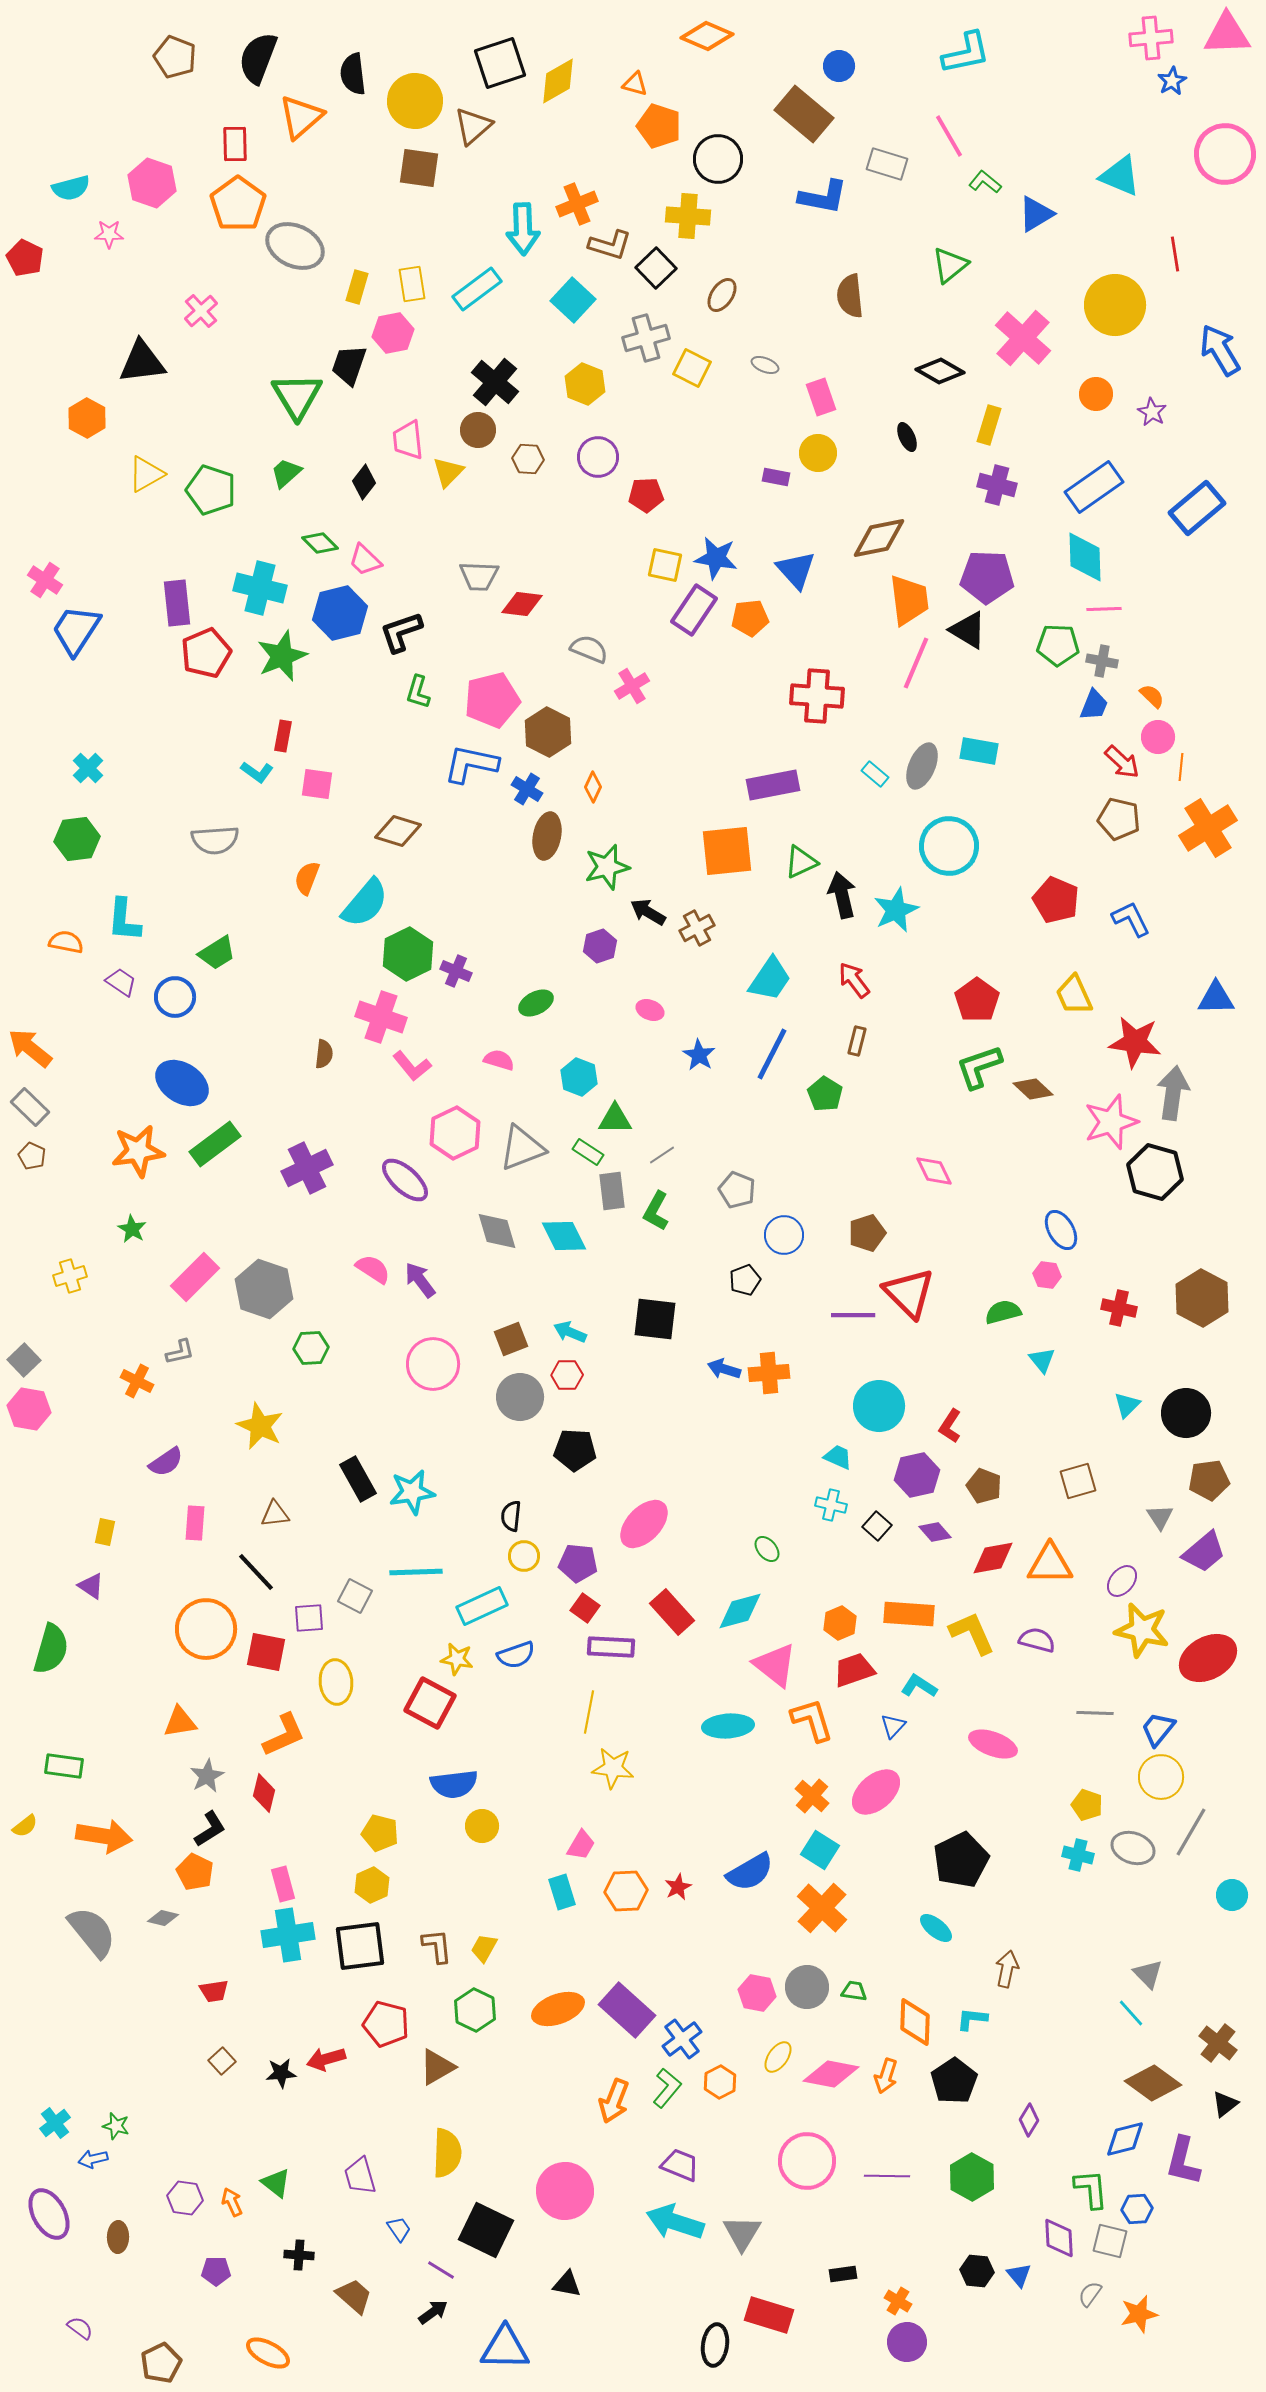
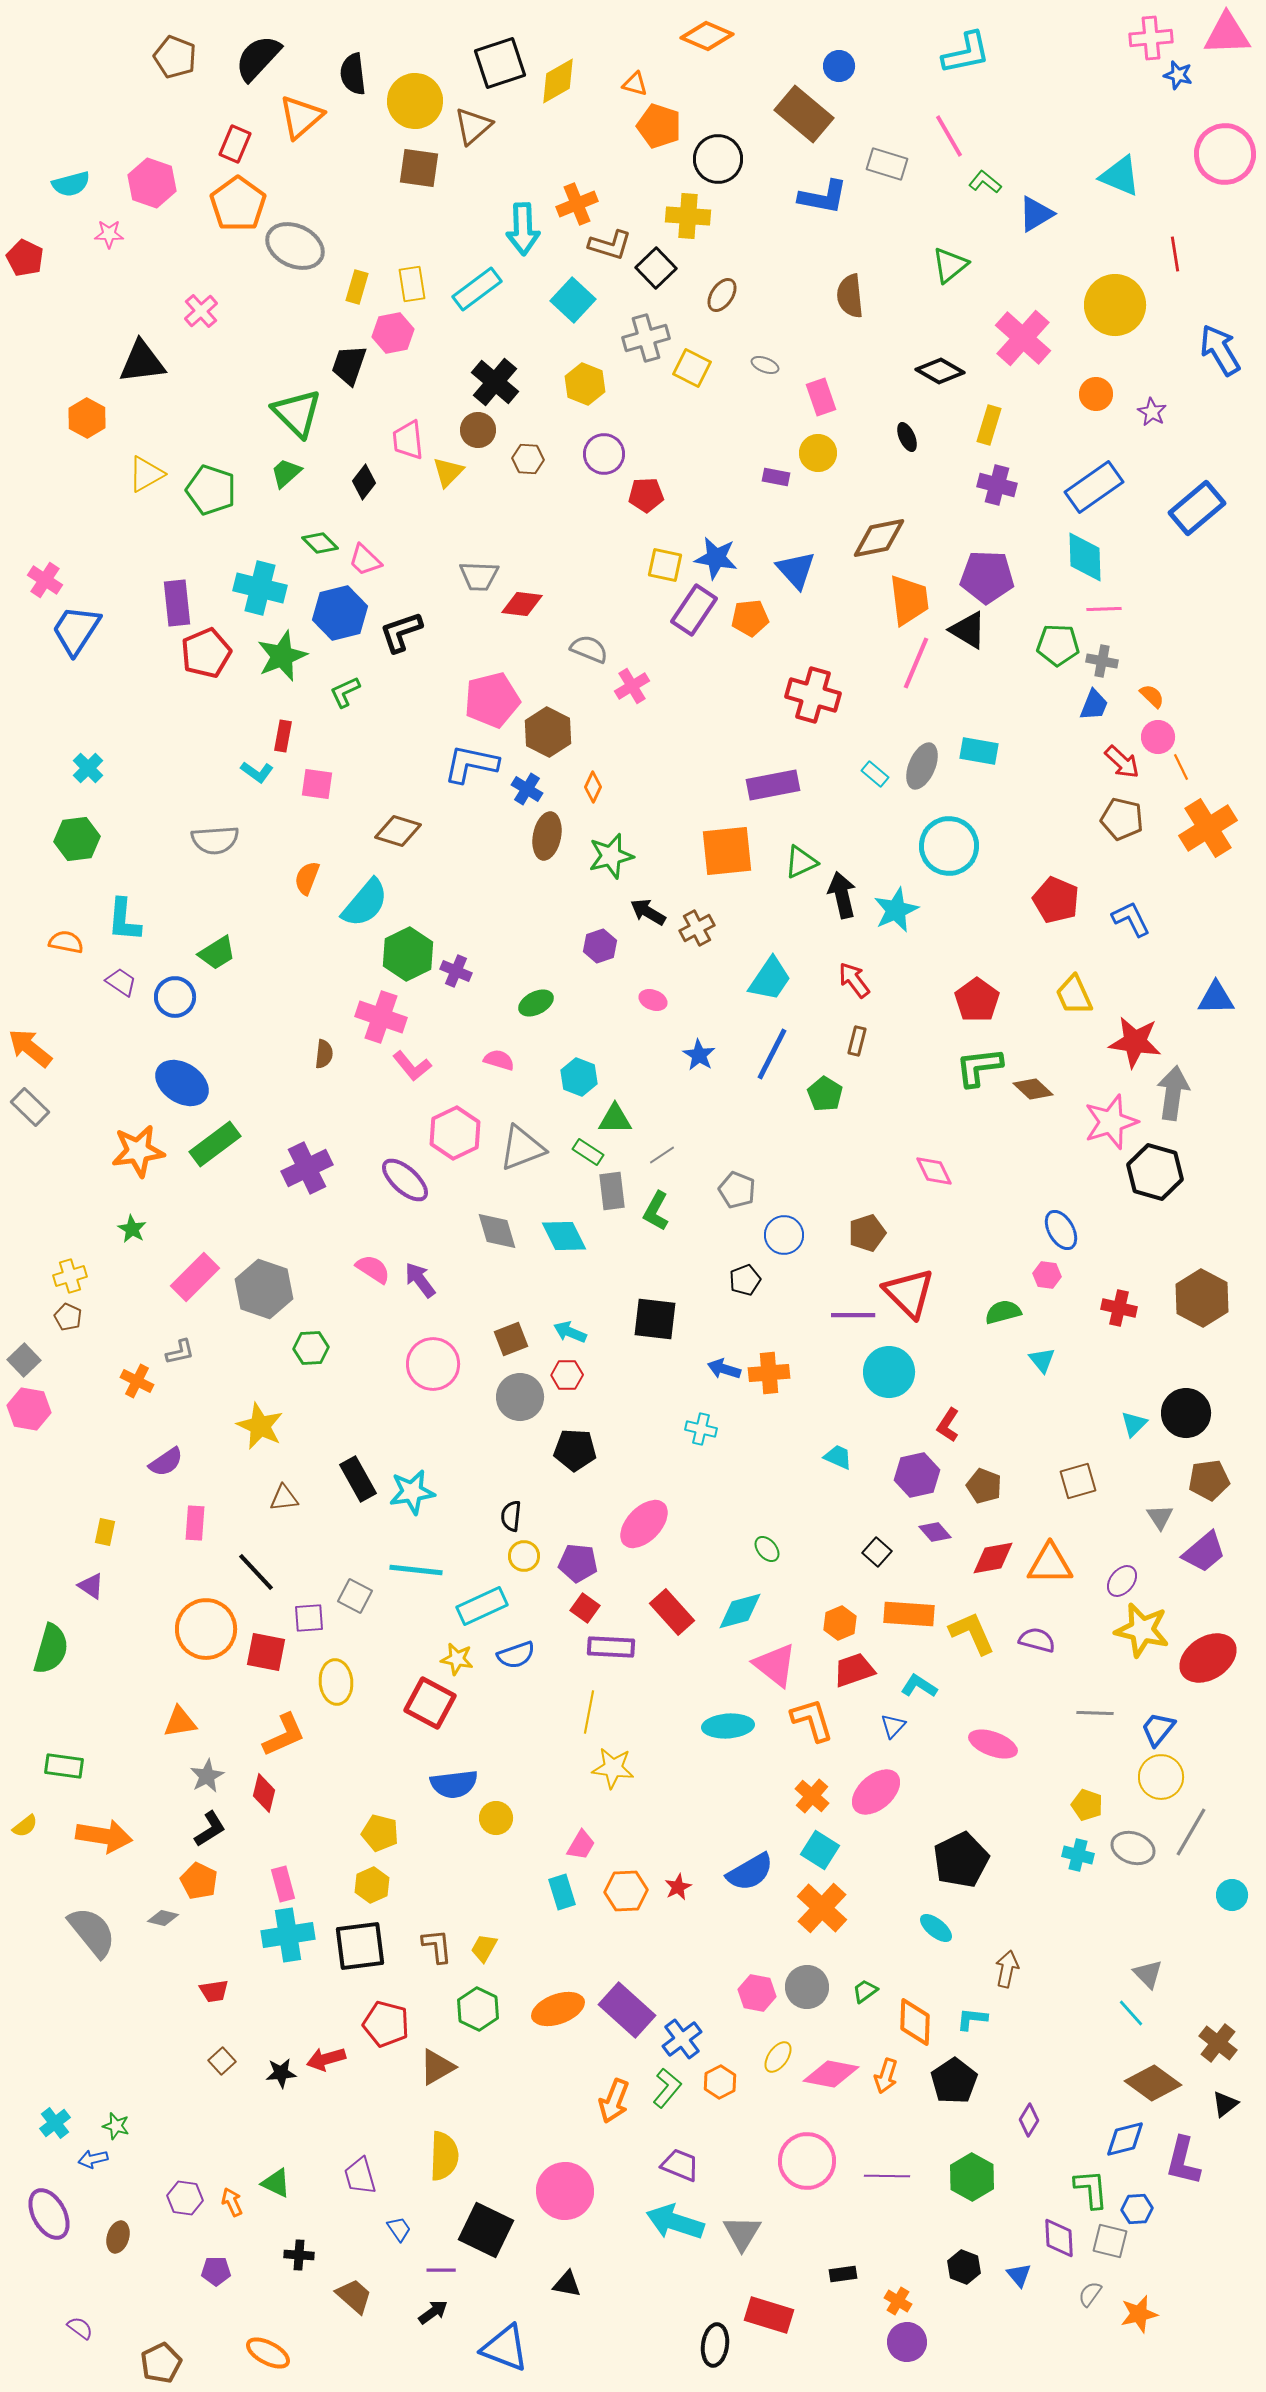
black semicircle at (258, 58): rotated 22 degrees clockwise
blue star at (1172, 81): moved 6 px right, 6 px up; rotated 28 degrees counterclockwise
red rectangle at (235, 144): rotated 24 degrees clockwise
cyan semicircle at (71, 188): moved 4 px up
green triangle at (297, 396): moved 17 px down; rotated 14 degrees counterclockwise
purple circle at (598, 457): moved 6 px right, 3 px up
green L-shape at (418, 692): moved 73 px left; rotated 48 degrees clockwise
red cross at (817, 696): moved 4 px left, 1 px up; rotated 12 degrees clockwise
orange line at (1181, 767): rotated 32 degrees counterclockwise
brown pentagon at (1119, 819): moved 3 px right
green star at (607, 867): moved 4 px right, 11 px up
pink ellipse at (650, 1010): moved 3 px right, 10 px up
green L-shape at (979, 1067): rotated 12 degrees clockwise
brown pentagon at (32, 1156): moved 36 px right, 161 px down
cyan triangle at (1127, 1405): moved 7 px right, 19 px down
cyan circle at (879, 1406): moved 10 px right, 34 px up
red L-shape at (950, 1426): moved 2 px left, 1 px up
cyan cross at (831, 1505): moved 130 px left, 76 px up
brown triangle at (275, 1514): moved 9 px right, 16 px up
black square at (877, 1526): moved 26 px down
cyan line at (416, 1572): moved 2 px up; rotated 8 degrees clockwise
red ellipse at (1208, 1658): rotated 4 degrees counterclockwise
yellow circle at (482, 1826): moved 14 px right, 8 px up
orange pentagon at (195, 1872): moved 4 px right, 9 px down
green trapezoid at (854, 1991): moved 11 px right; rotated 44 degrees counterclockwise
green hexagon at (475, 2010): moved 3 px right, 1 px up
yellow semicircle at (447, 2153): moved 3 px left, 3 px down
green triangle at (276, 2183): rotated 12 degrees counterclockwise
brown ellipse at (118, 2237): rotated 16 degrees clockwise
purple line at (441, 2270): rotated 32 degrees counterclockwise
black hexagon at (977, 2271): moved 13 px left, 4 px up; rotated 16 degrees clockwise
blue triangle at (505, 2348): rotated 20 degrees clockwise
